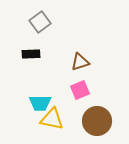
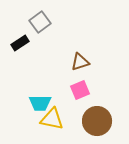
black rectangle: moved 11 px left, 11 px up; rotated 30 degrees counterclockwise
